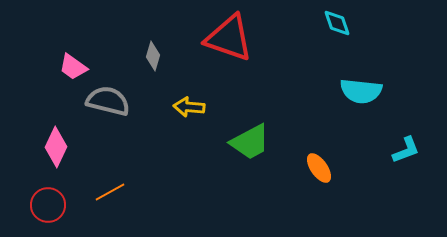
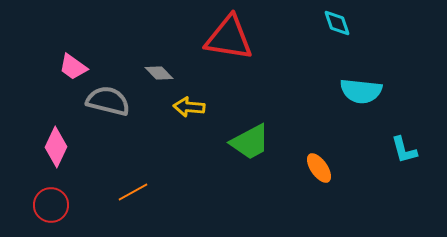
red triangle: rotated 10 degrees counterclockwise
gray diamond: moved 6 px right, 17 px down; rotated 60 degrees counterclockwise
cyan L-shape: moved 2 px left; rotated 96 degrees clockwise
orange line: moved 23 px right
red circle: moved 3 px right
